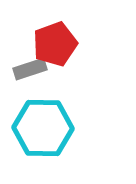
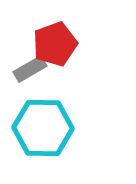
gray rectangle: rotated 12 degrees counterclockwise
